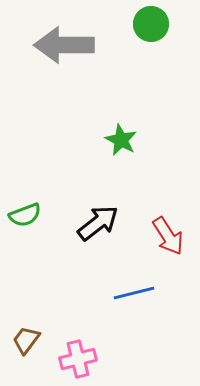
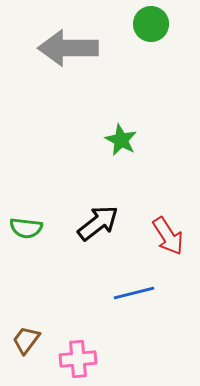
gray arrow: moved 4 px right, 3 px down
green semicircle: moved 1 px right, 13 px down; rotated 28 degrees clockwise
pink cross: rotated 9 degrees clockwise
